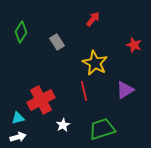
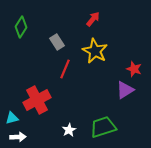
green diamond: moved 5 px up
red star: moved 24 px down
yellow star: moved 12 px up
red line: moved 19 px left, 22 px up; rotated 36 degrees clockwise
red cross: moved 4 px left
cyan triangle: moved 6 px left
white star: moved 6 px right, 5 px down
green trapezoid: moved 1 px right, 2 px up
white arrow: rotated 14 degrees clockwise
